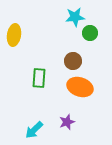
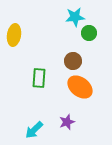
green circle: moved 1 px left
orange ellipse: rotated 20 degrees clockwise
